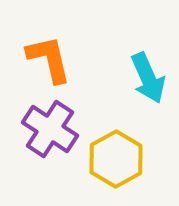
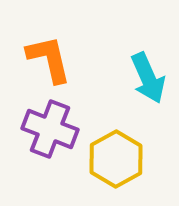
purple cross: rotated 12 degrees counterclockwise
